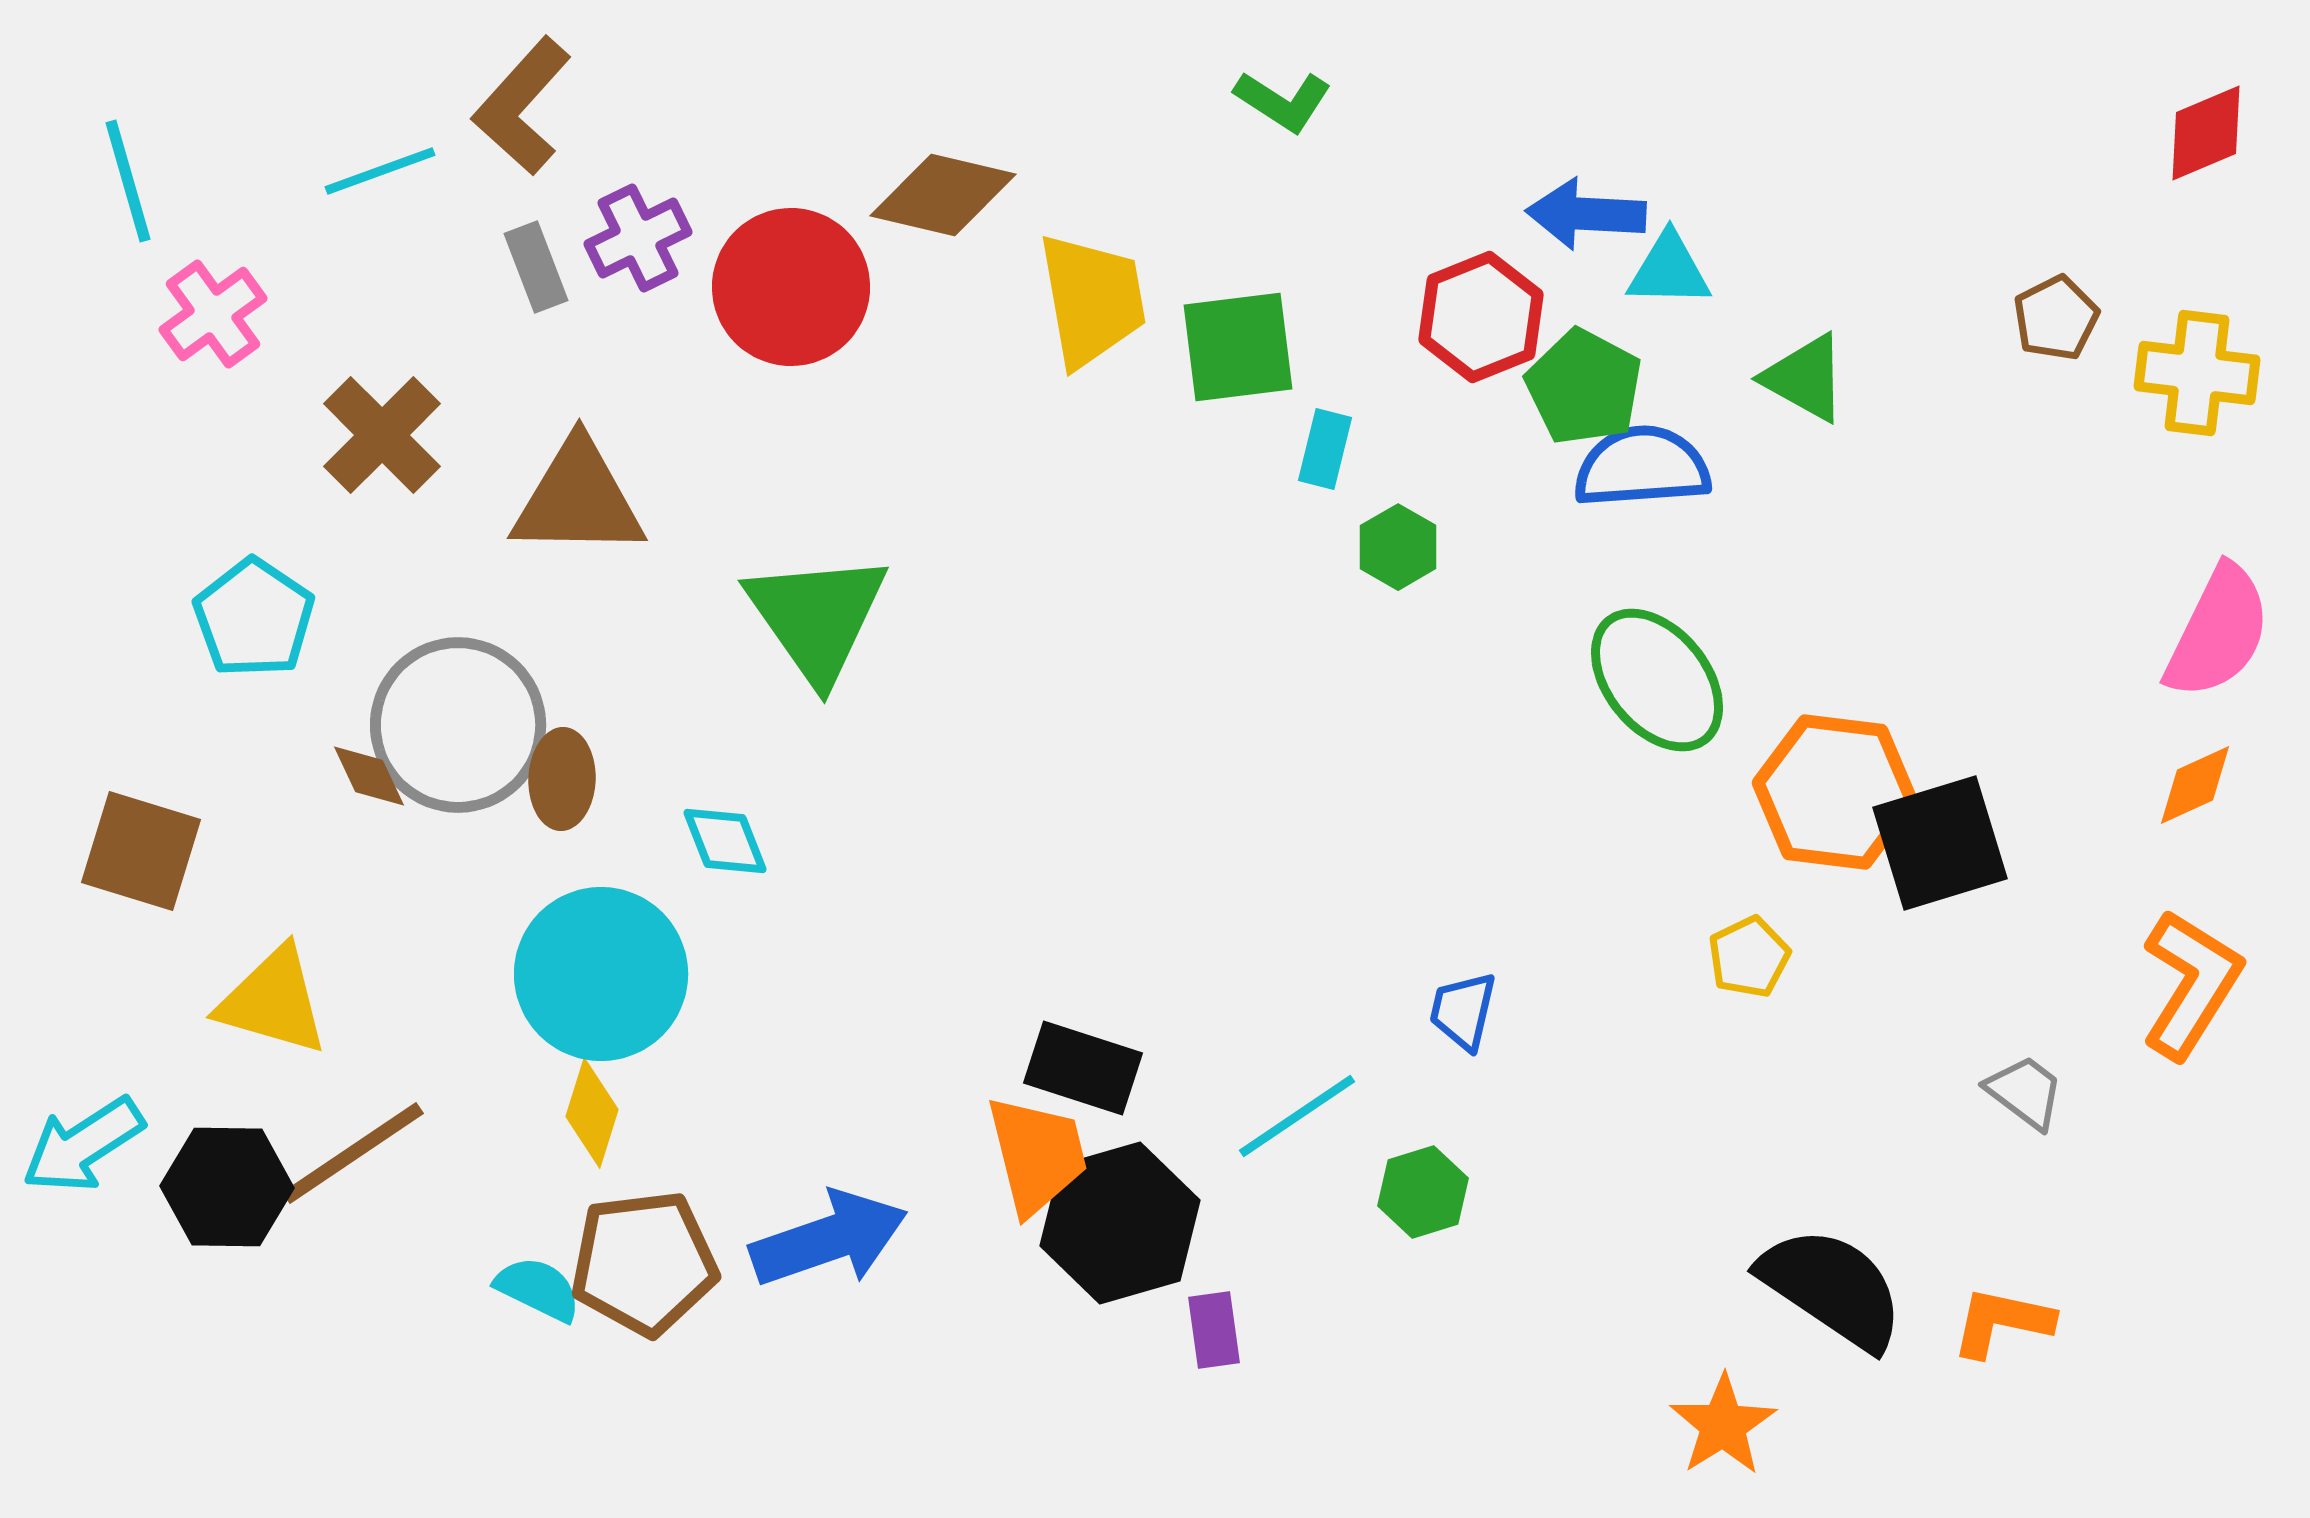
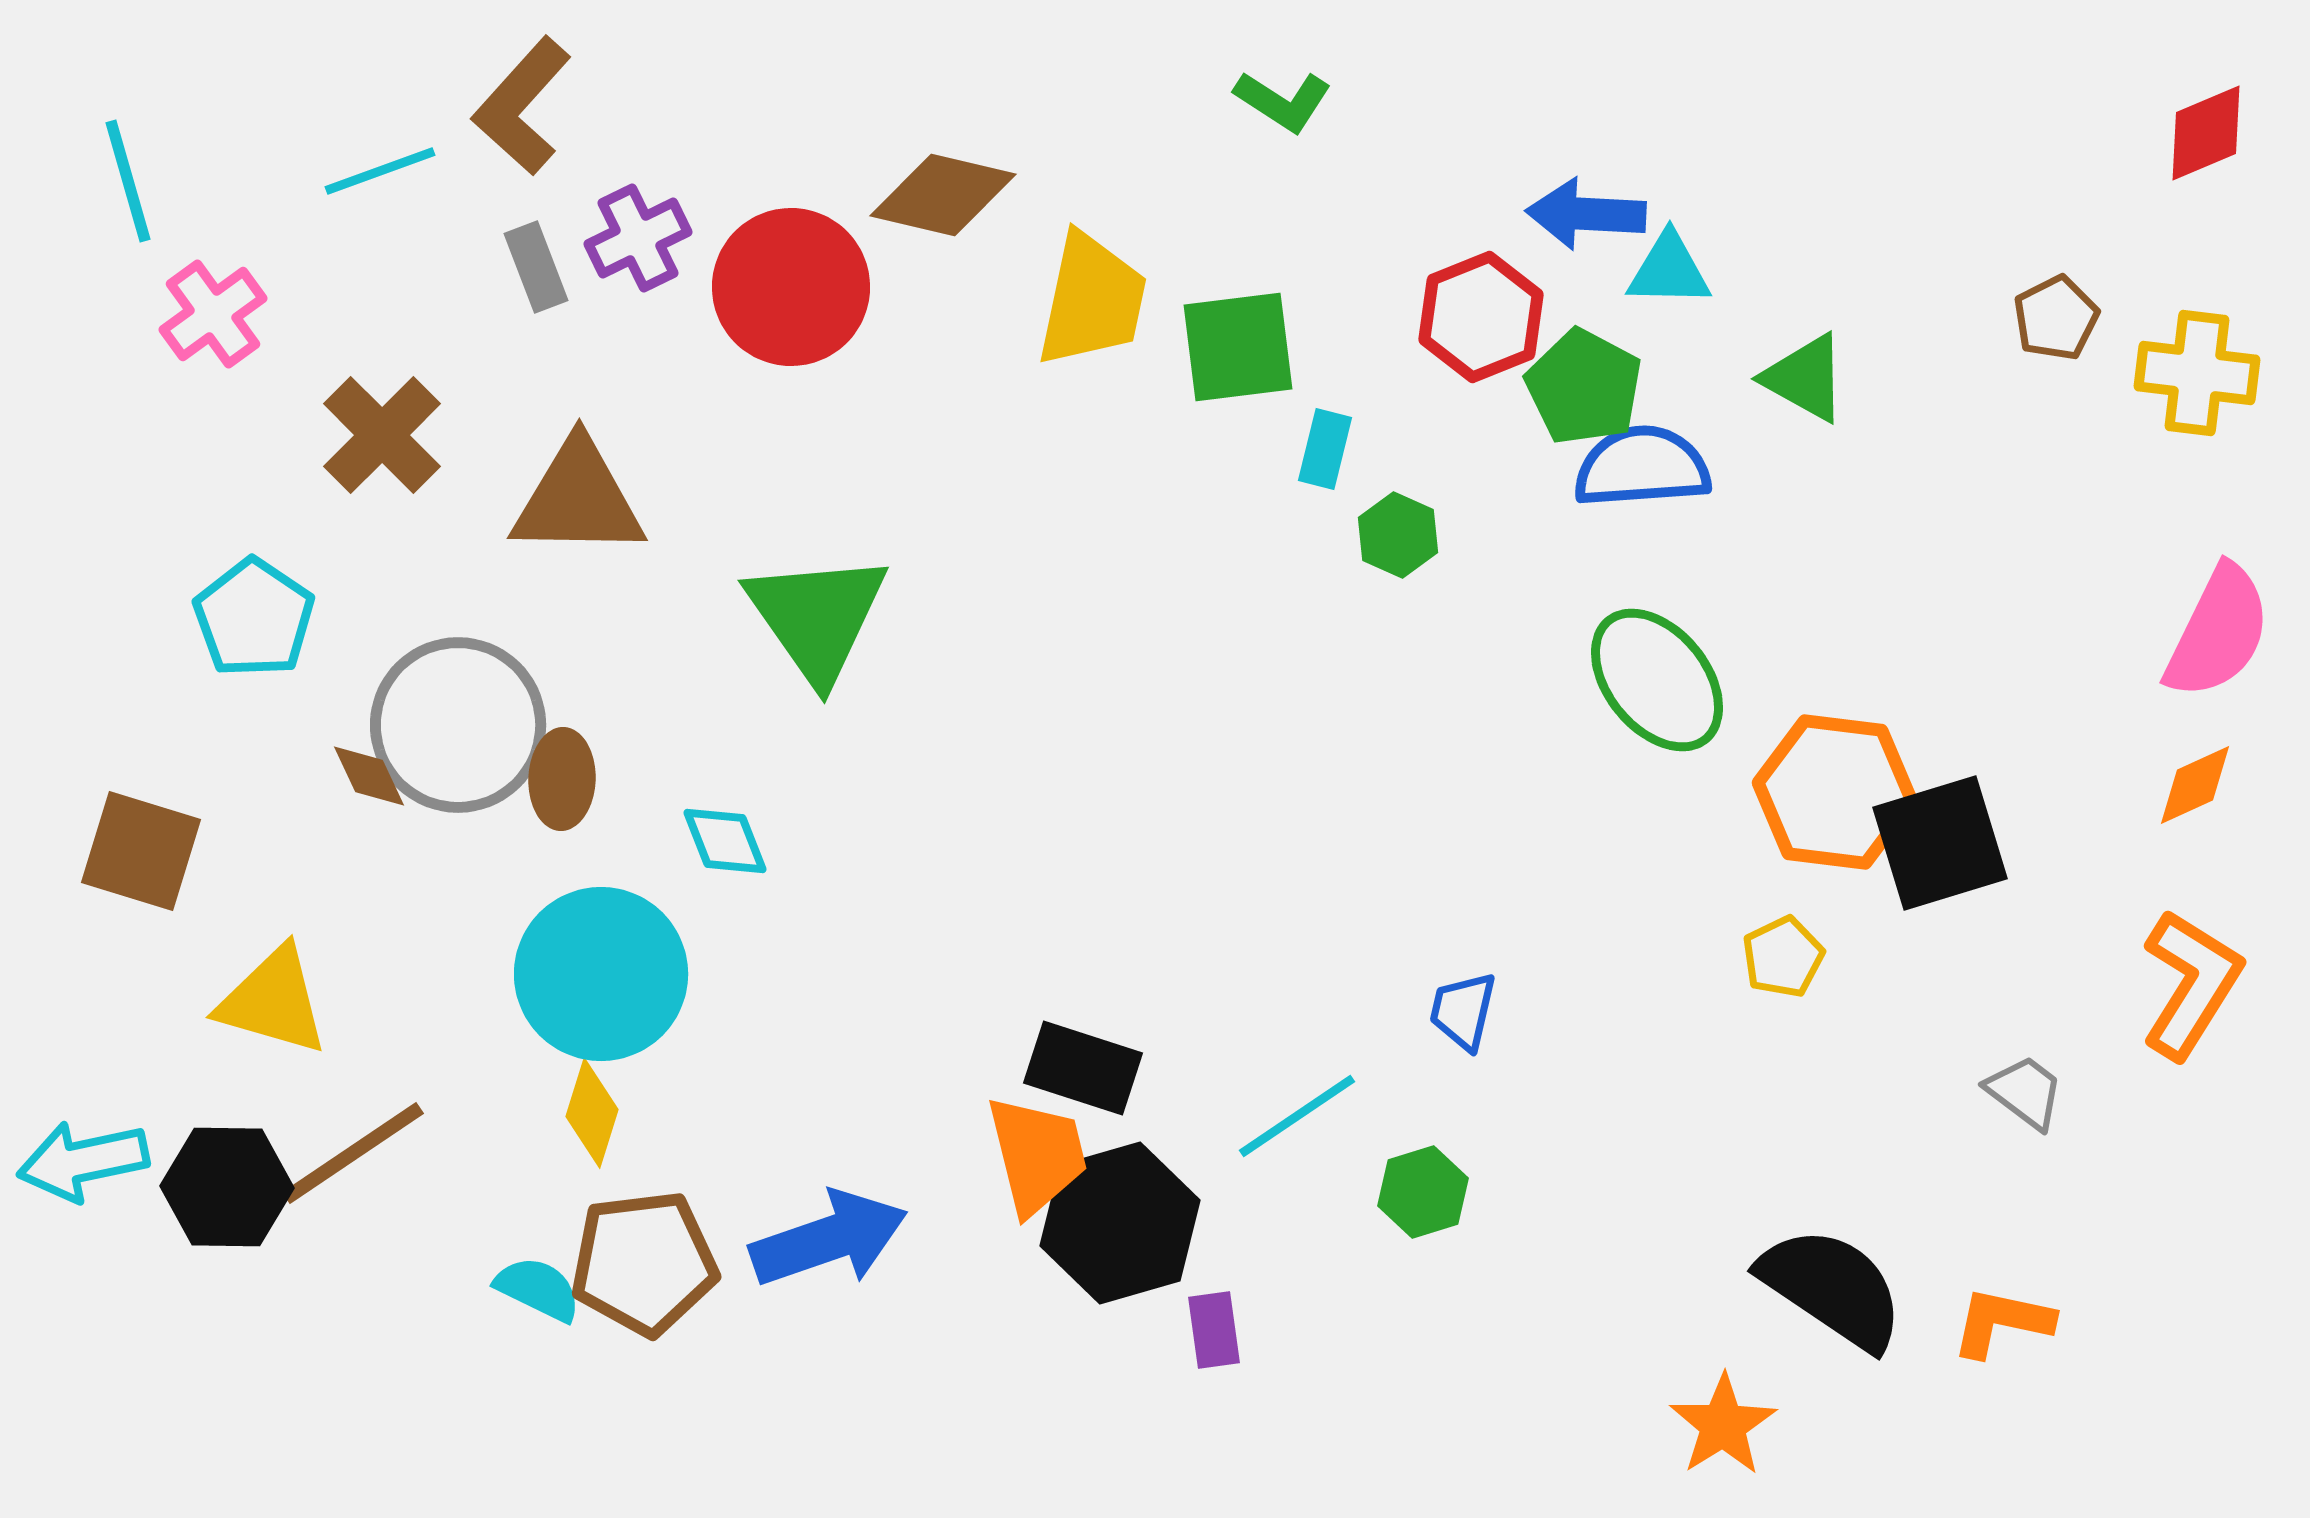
yellow trapezoid at (1092, 300): rotated 22 degrees clockwise
green hexagon at (1398, 547): moved 12 px up; rotated 6 degrees counterclockwise
yellow pentagon at (1749, 957): moved 34 px right
cyan arrow at (83, 1145): moved 16 px down; rotated 21 degrees clockwise
